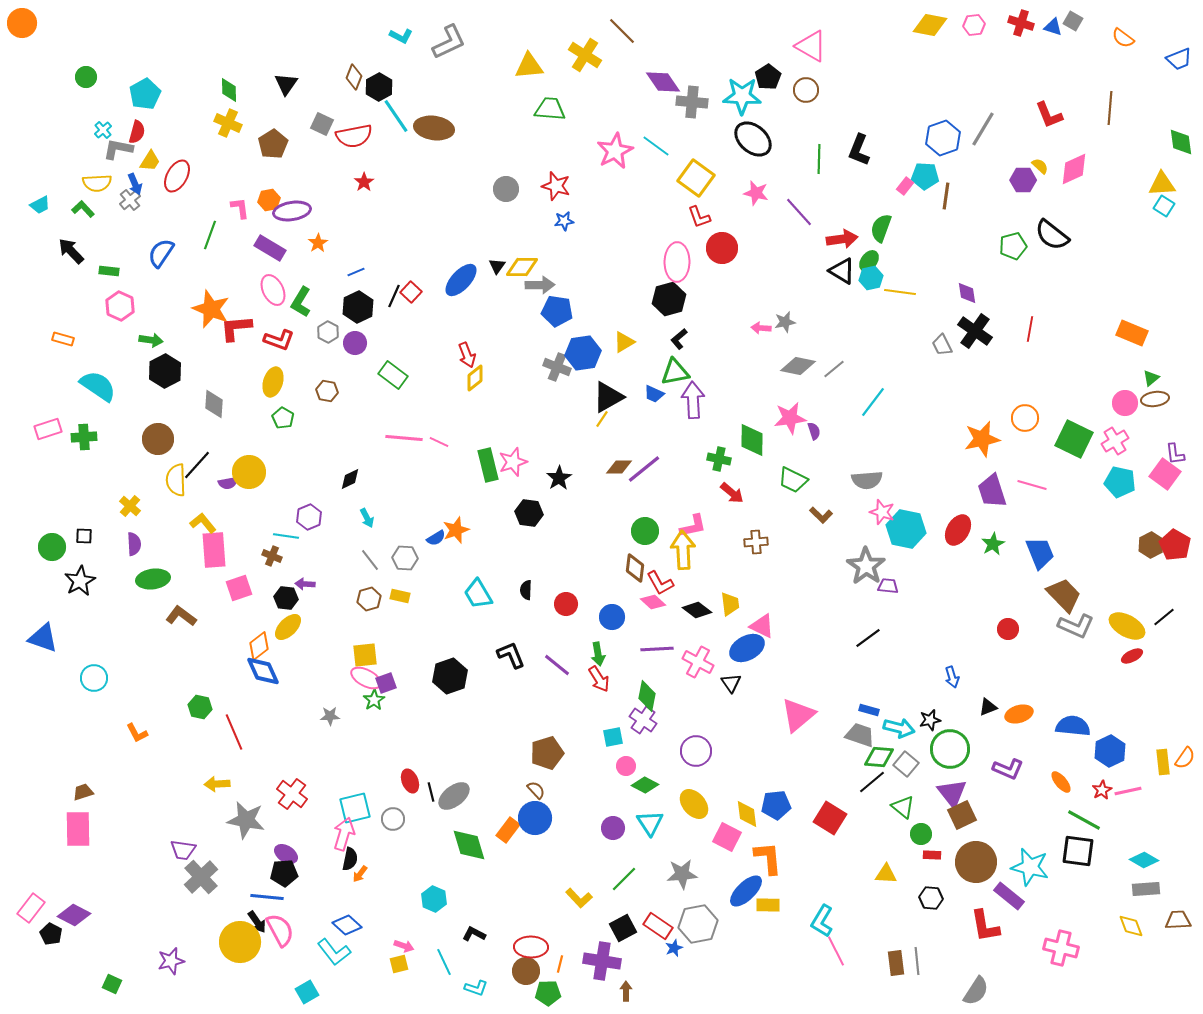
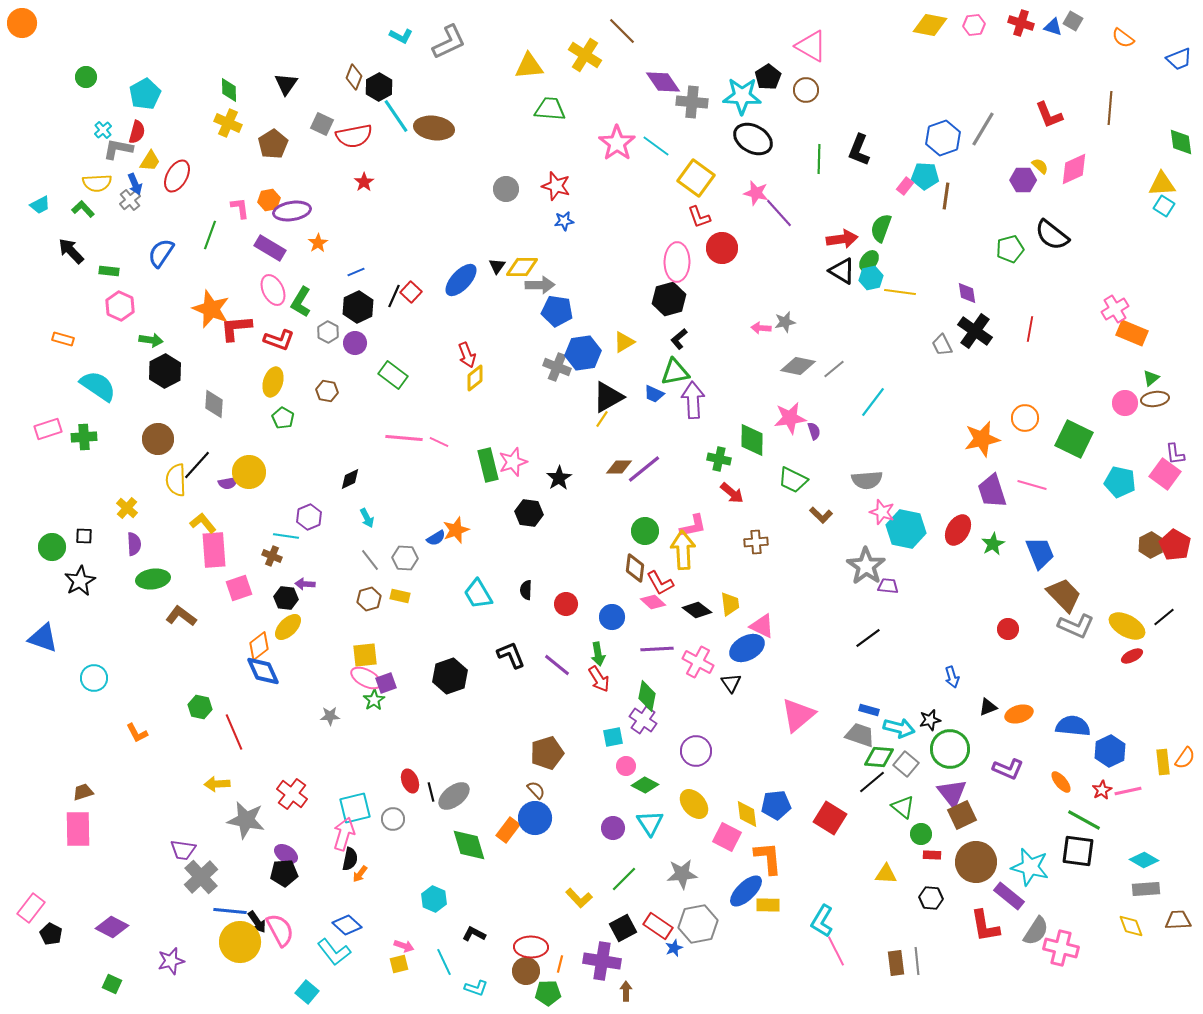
black ellipse at (753, 139): rotated 12 degrees counterclockwise
pink star at (615, 151): moved 2 px right, 8 px up; rotated 9 degrees counterclockwise
purple line at (799, 212): moved 20 px left, 1 px down
green pentagon at (1013, 246): moved 3 px left, 3 px down
pink cross at (1115, 441): moved 132 px up
yellow cross at (130, 506): moved 3 px left, 2 px down
blue line at (267, 897): moved 37 px left, 14 px down
purple diamond at (74, 915): moved 38 px right, 12 px down
gray semicircle at (976, 991): moved 60 px right, 60 px up
cyan square at (307, 992): rotated 20 degrees counterclockwise
